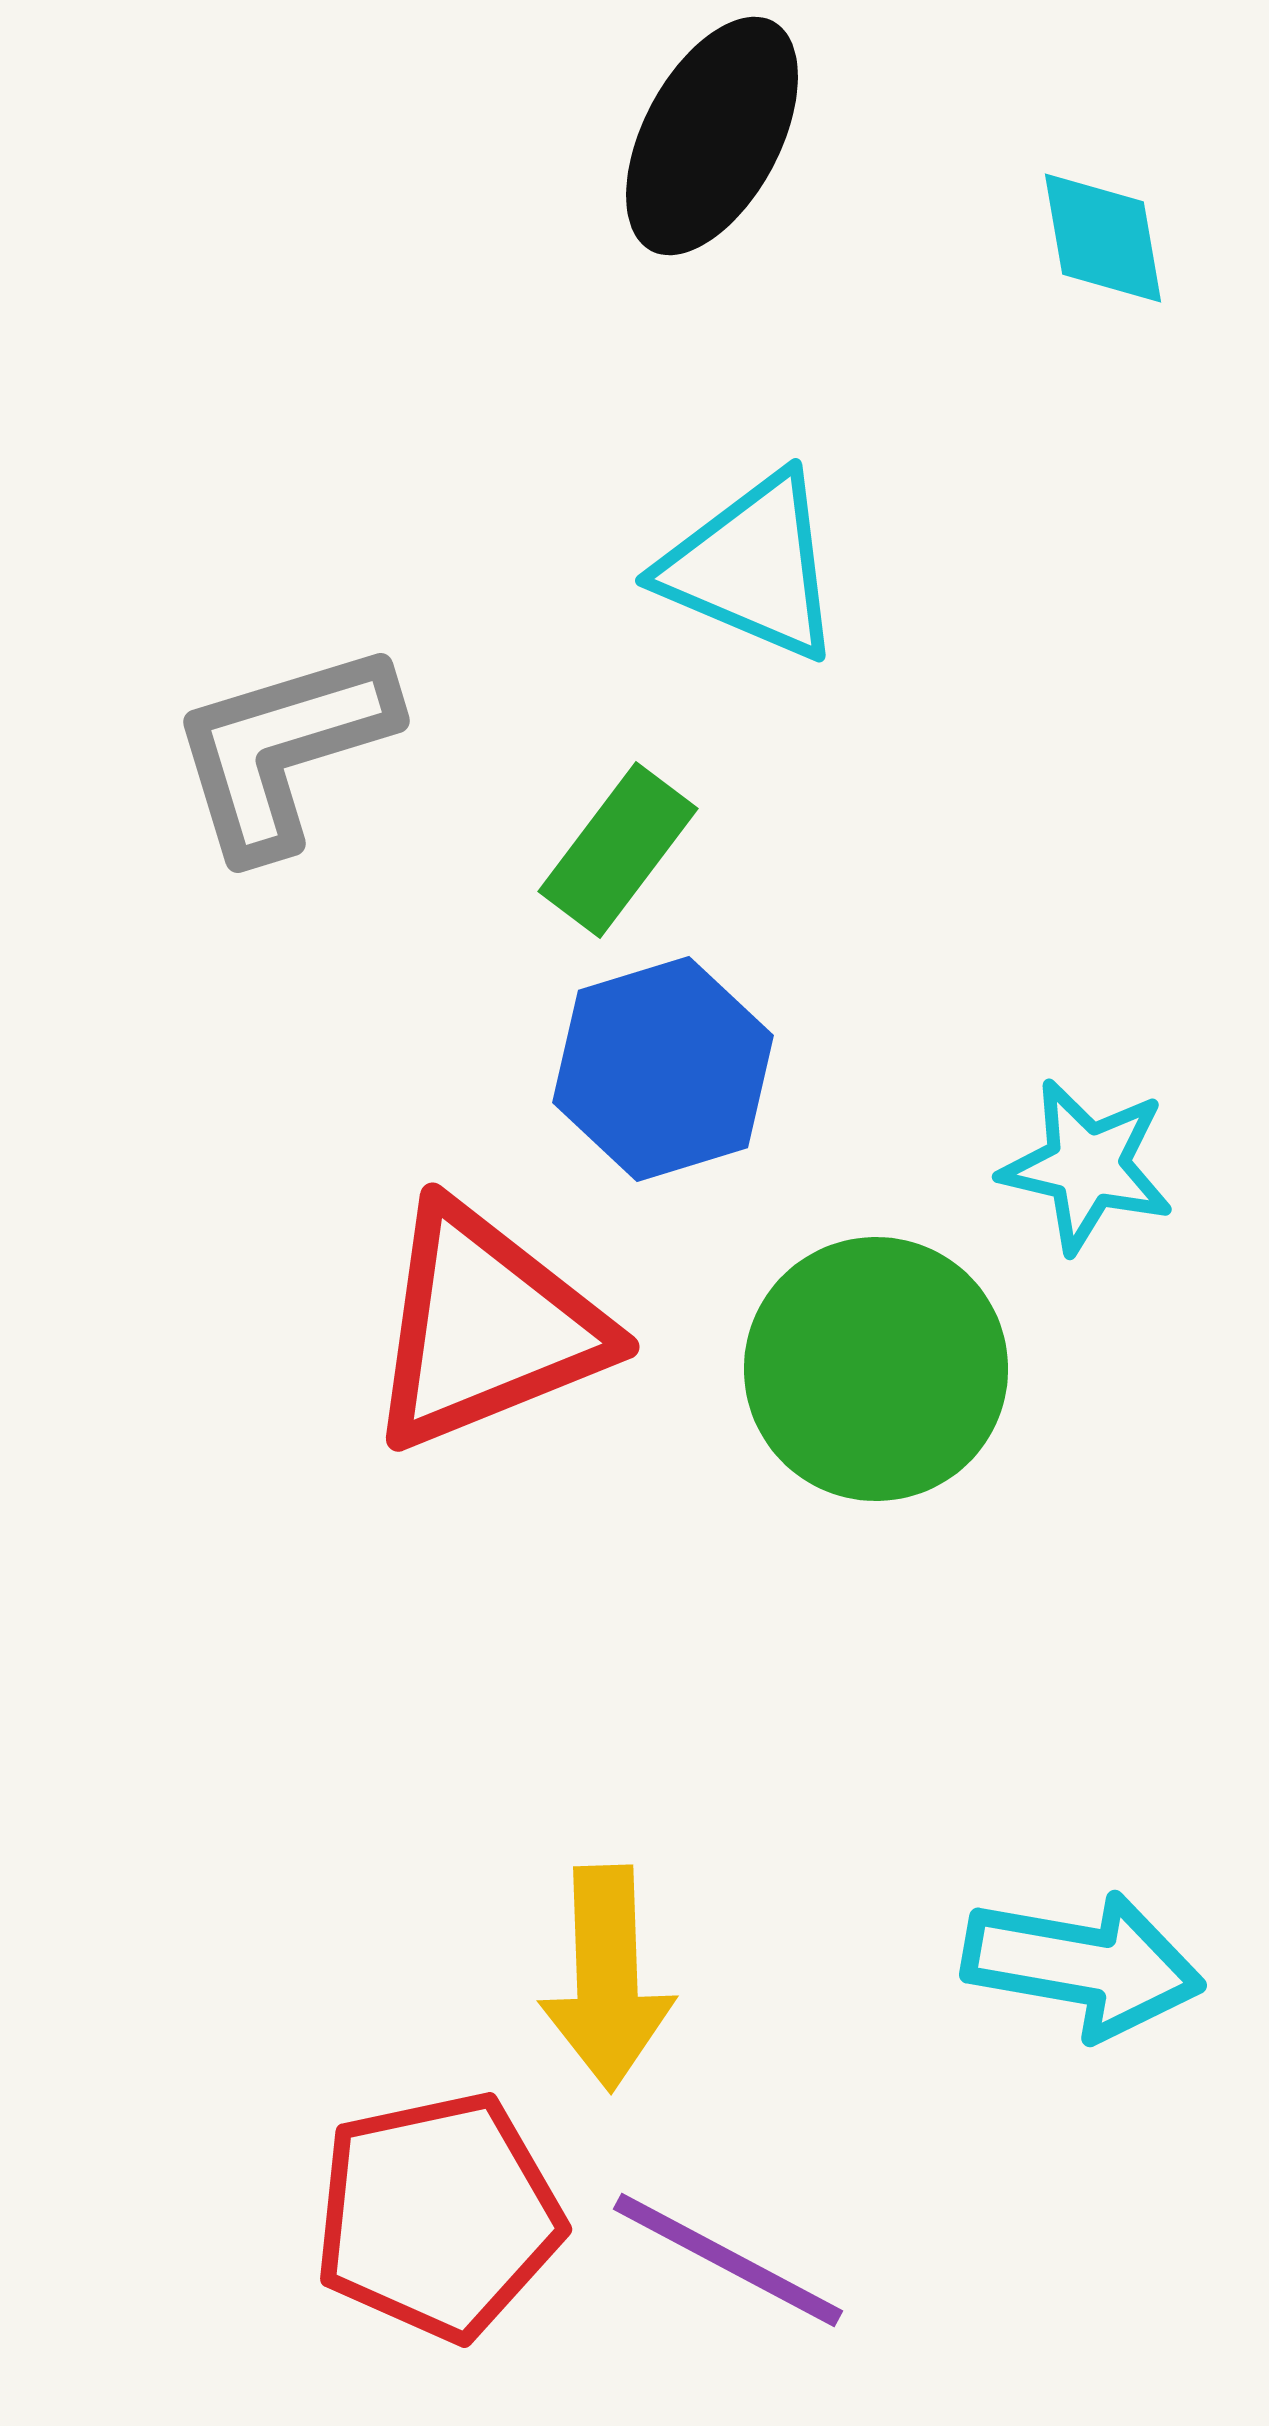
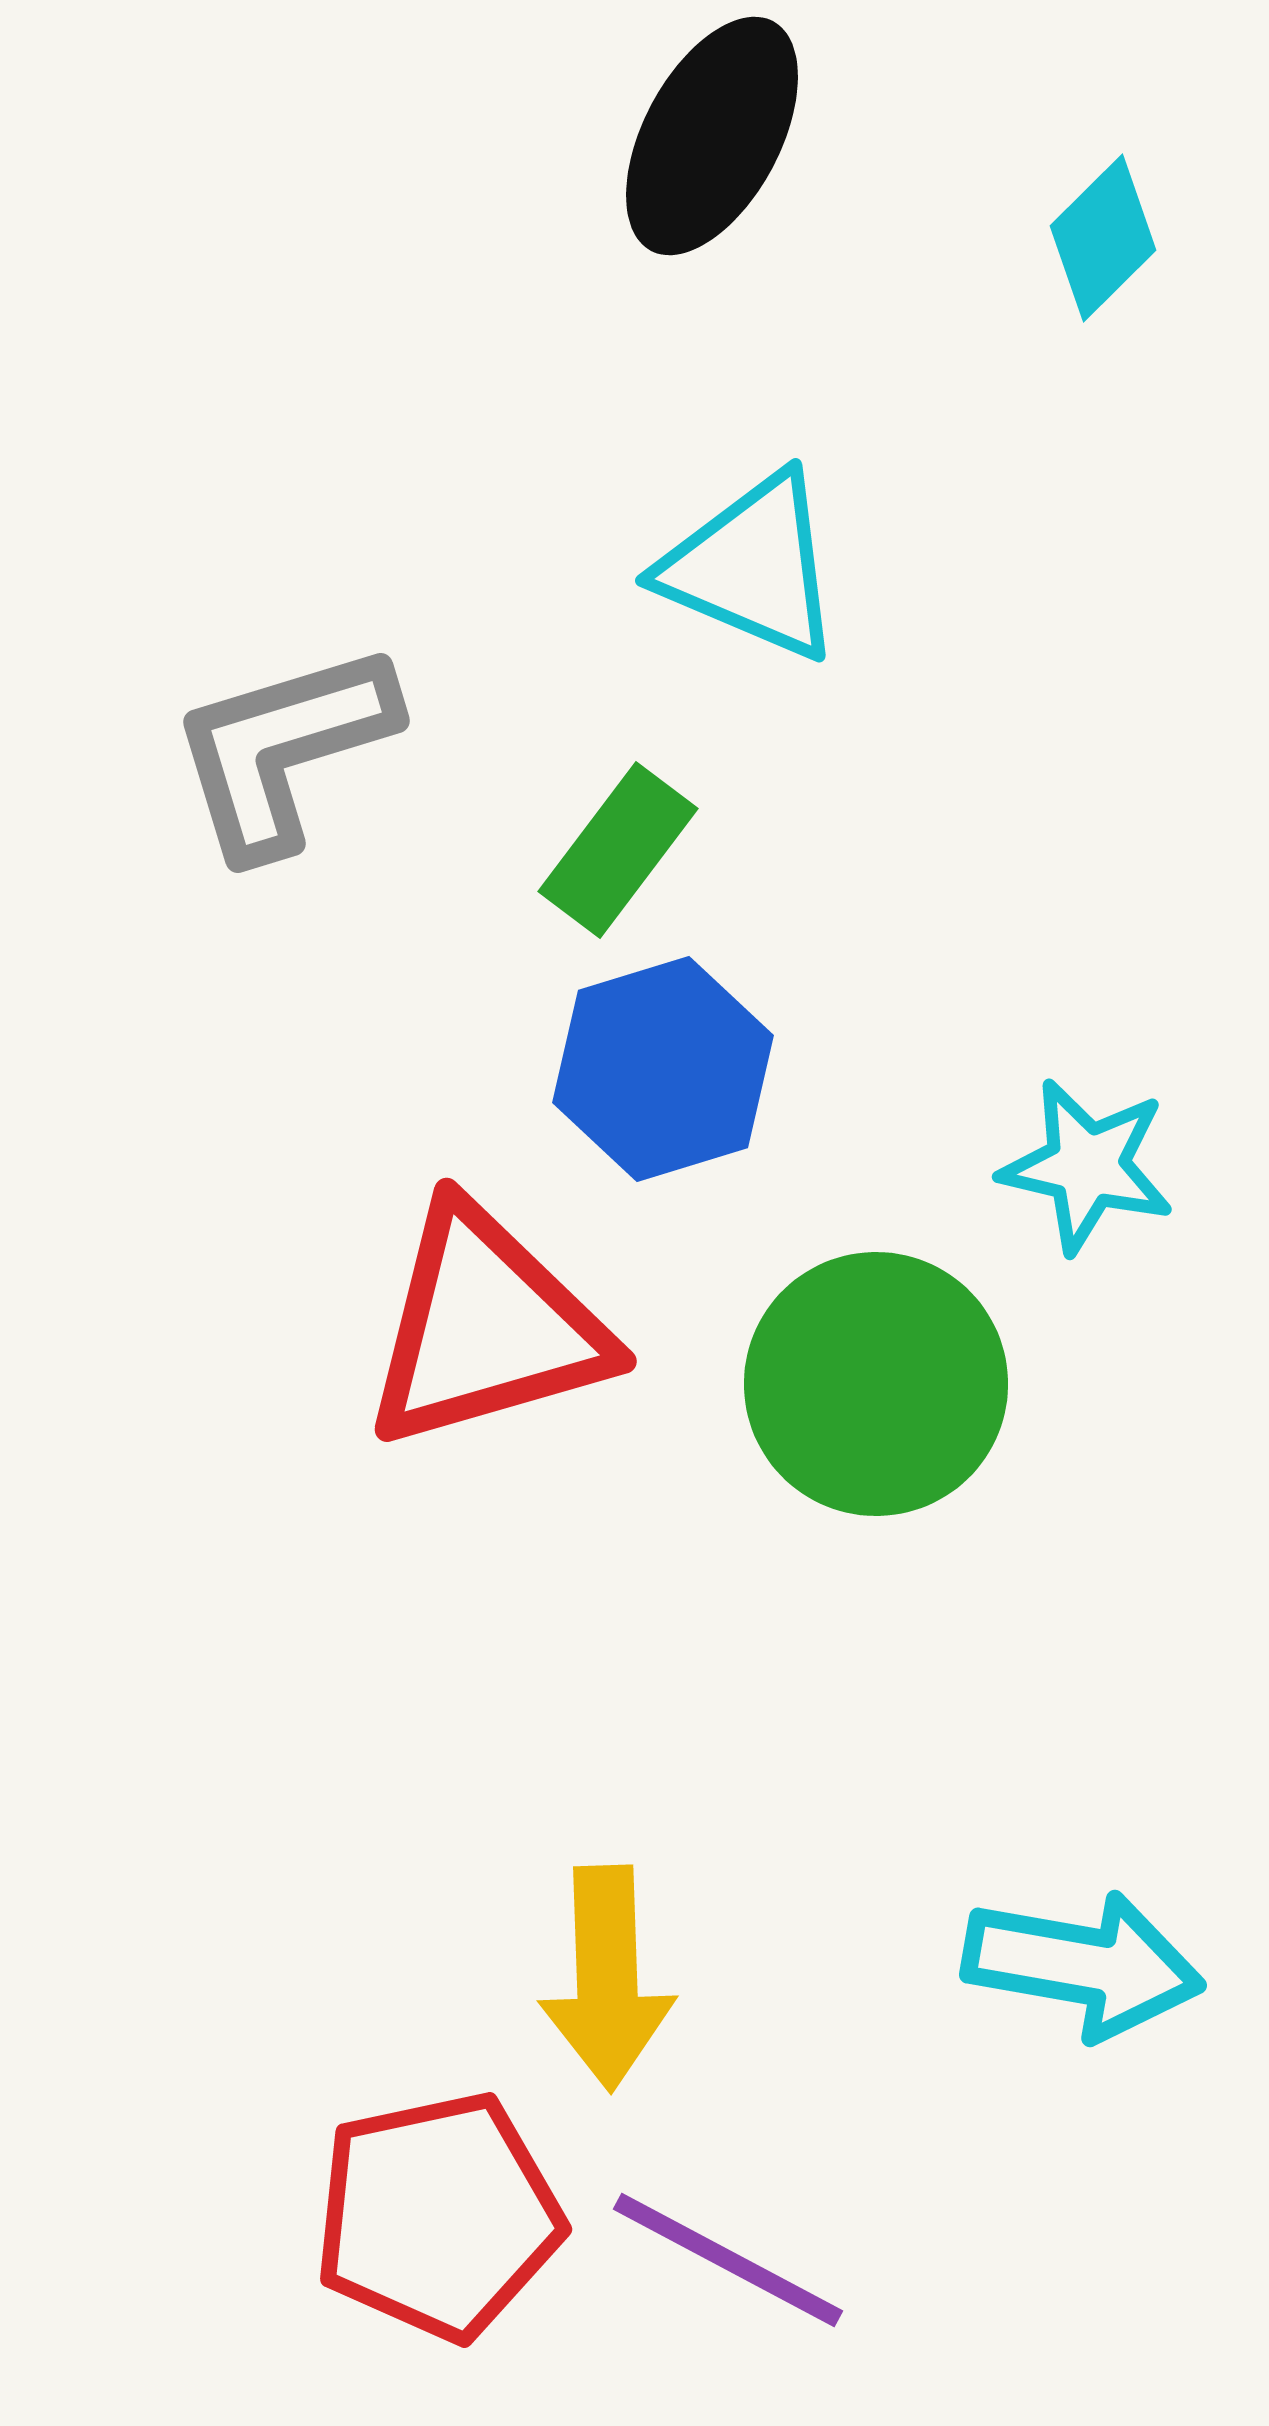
cyan diamond: rotated 55 degrees clockwise
red triangle: rotated 6 degrees clockwise
green circle: moved 15 px down
